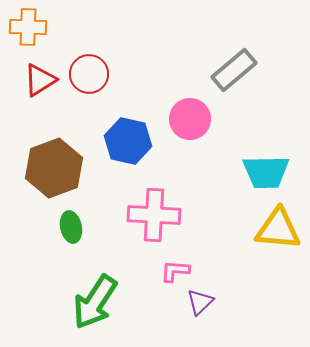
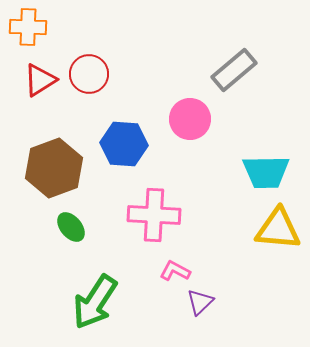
blue hexagon: moved 4 px left, 3 px down; rotated 9 degrees counterclockwise
green ellipse: rotated 28 degrees counterclockwise
pink L-shape: rotated 24 degrees clockwise
